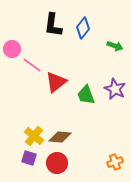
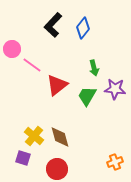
black L-shape: rotated 35 degrees clockwise
green arrow: moved 21 px left, 22 px down; rotated 56 degrees clockwise
red triangle: moved 1 px right, 3 px down
purple star: rotated 20 degrees counterclockwise
green trapezoid: moved 1 px right, 1 px down; rotated 50 degrees clockwise
brown diamond: rotated 70 degrees clockwise
purple square: moved 6 px left
red circle: moved 6 px down
